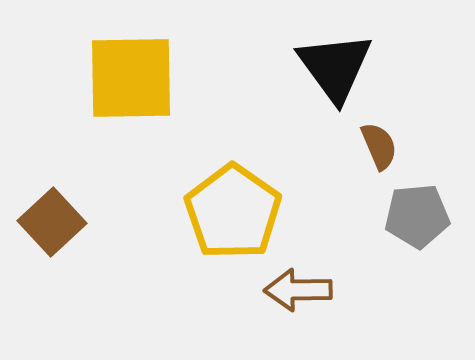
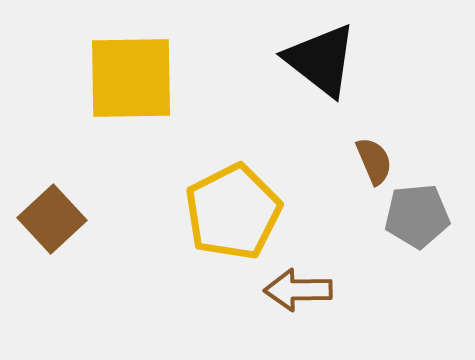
black triangle: moved 14 px left, 7 px up; rotated 16 degrees counterclockwise
brown semicircle: moved 5 px left, 15 px down
yellow pentagon: rotated 10 degrees clockwise
brown square: moved 3 px up
